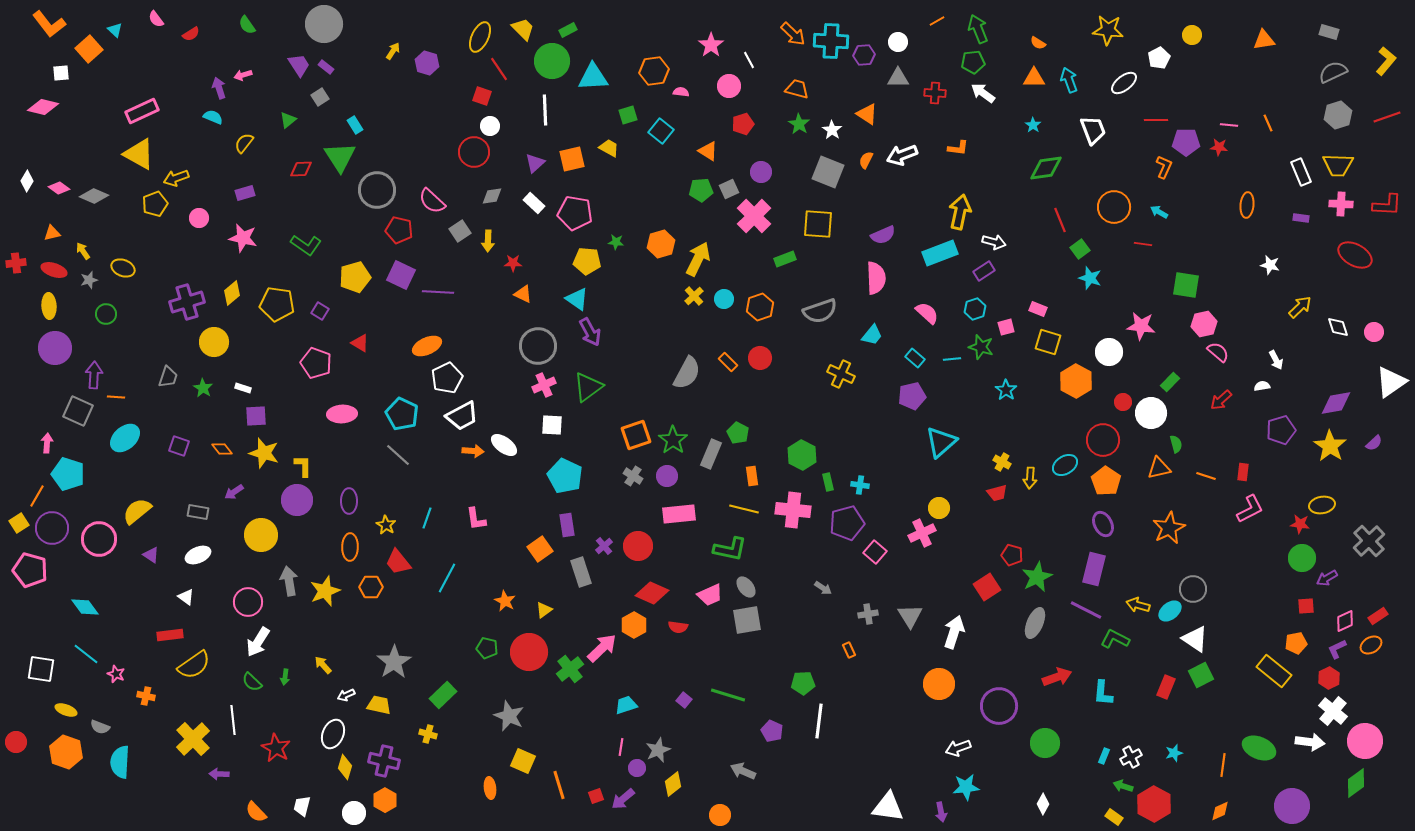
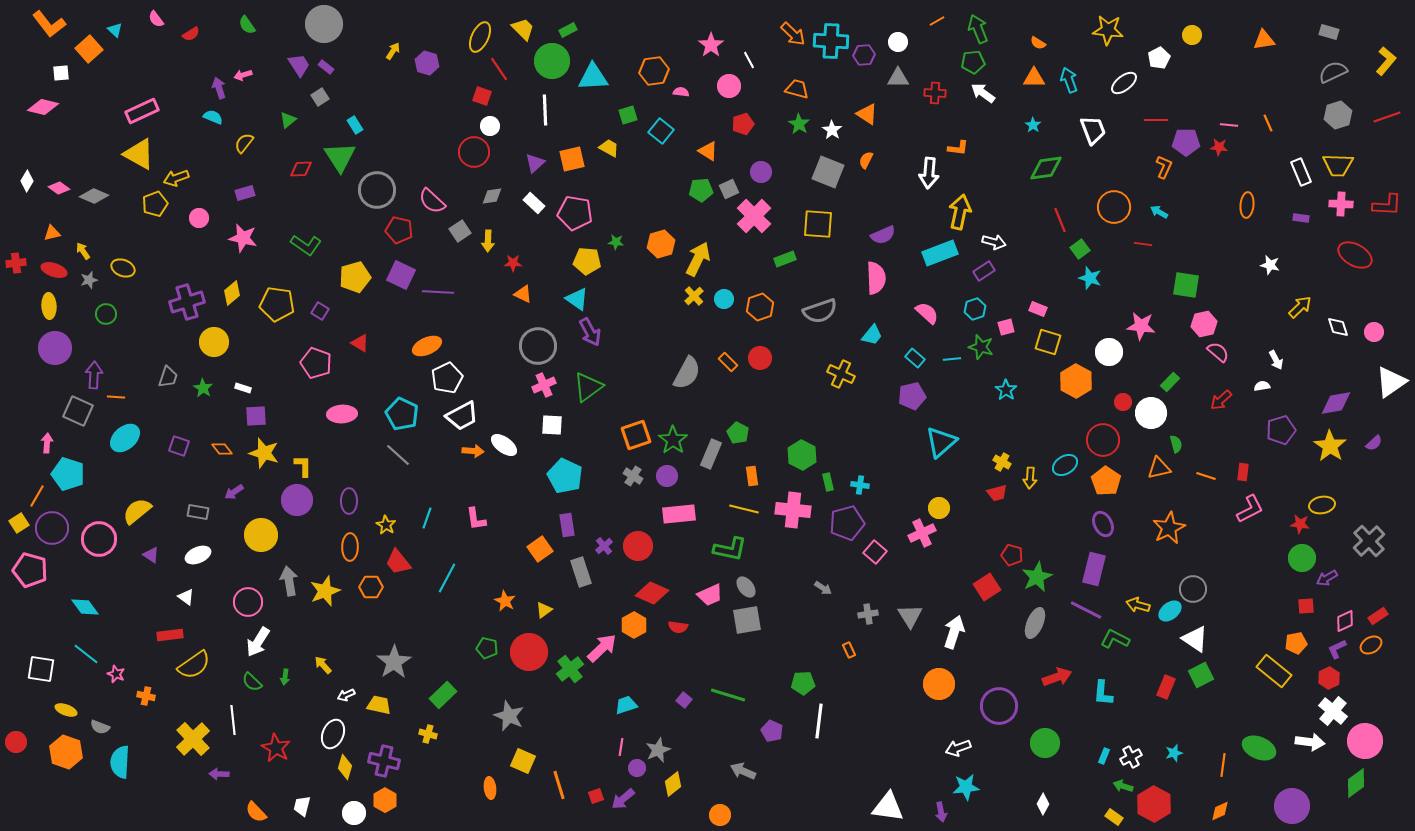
white arrow at (902, 155): moved 27 px right, 18 px down; rotated 64 degrees counterclockwise
